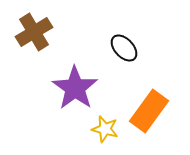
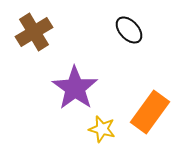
black ellipse: moved 5 px right, 18 px up
orange rectangle: moved 1 px right, 1 px down
yellow star: moved 3 px left
